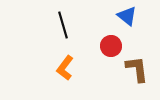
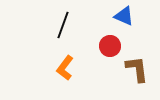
blue triangle: moved 3 px left; rotated 15 degrees counterclockwise
black line: rotated 36 degrees clockwise
red circle: moved 1 px left
